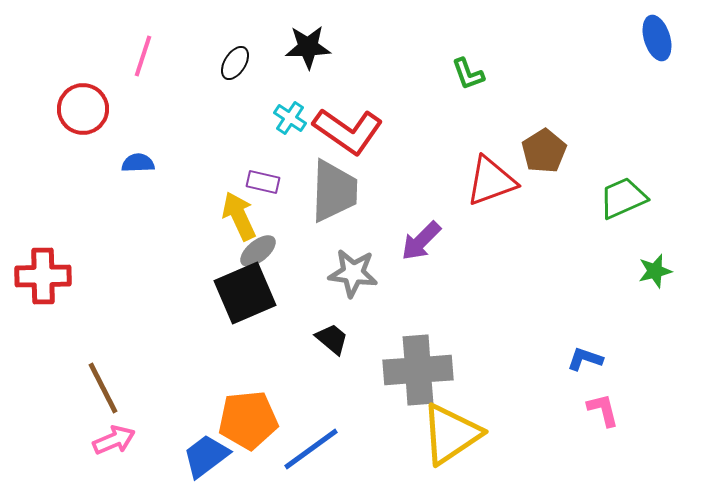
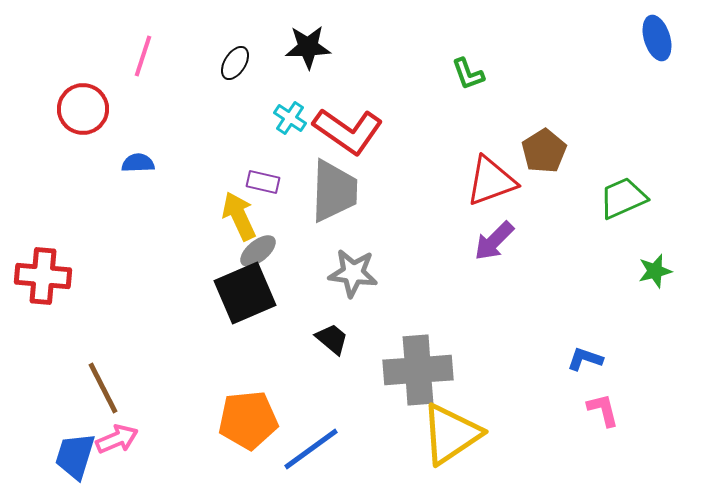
purple arrow: moved 73 px right
red cross: rotated 6 degrees clockwise
pink arrow: moved 3 px right, 1 px up
blue trapezoid: moved 131 px left; rotated 36 degrees counterclockwise
